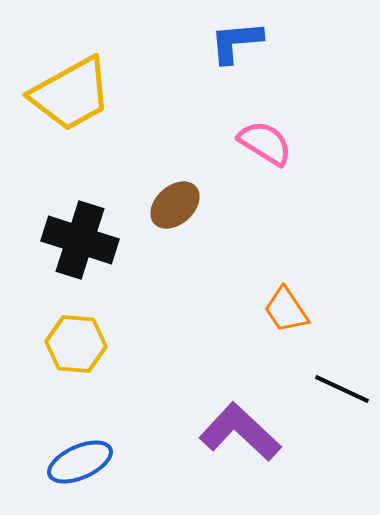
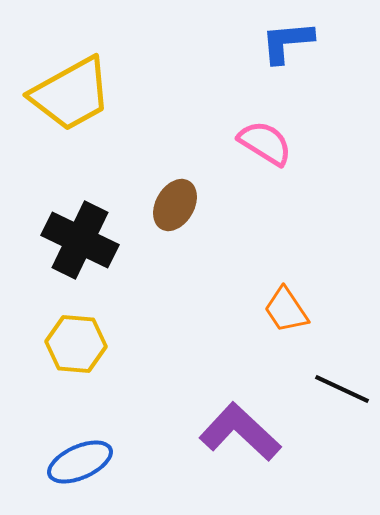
blue L-shape: moved 51 px right
brown ellipse: rotated 18 degrees counterclockwise
black cross: rotated 8 degrees clockwise
